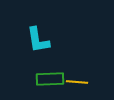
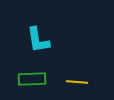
green rectangle: moved 18 px left
